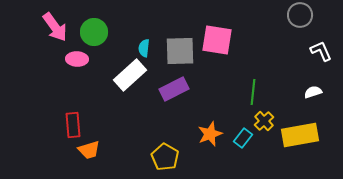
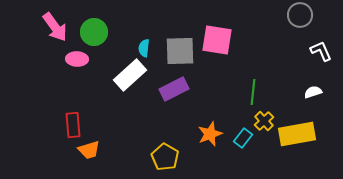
yellow rectangle: moved 3 px left, 1 px up
